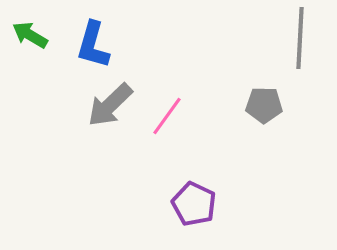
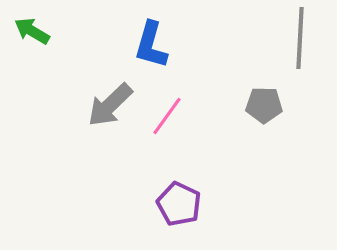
green arrow: moved 2 px right, 4 px up
blue L-shape: moved 58 px right
purple pentagon: moved 15 px left
